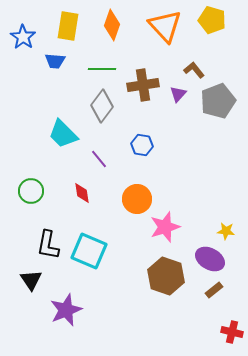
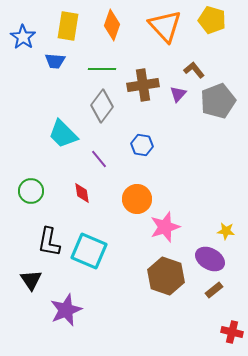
black L-shape: moved 1 px right, 3 px up
